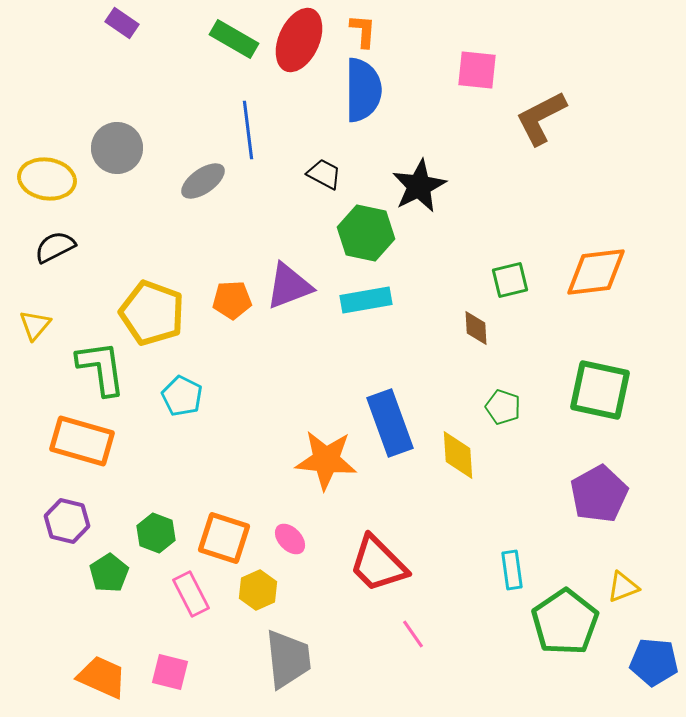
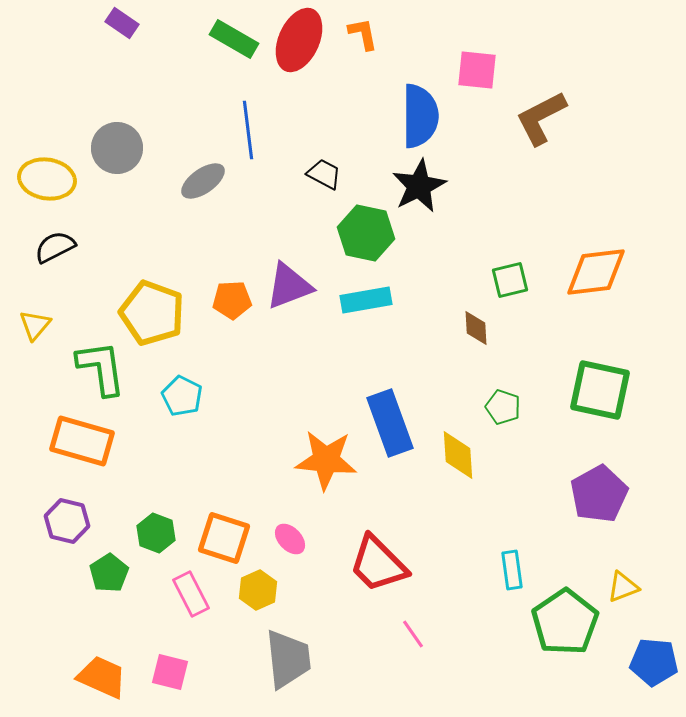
orange L-shape at (363, 31): moved 3 px down; rotated 15 degrees counterclockwise
blue semicircle at (363, 90): moved 57 px right, 26 px down
